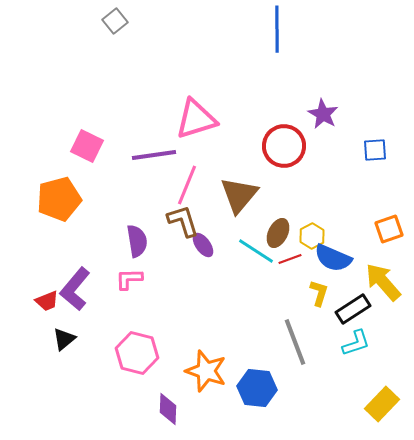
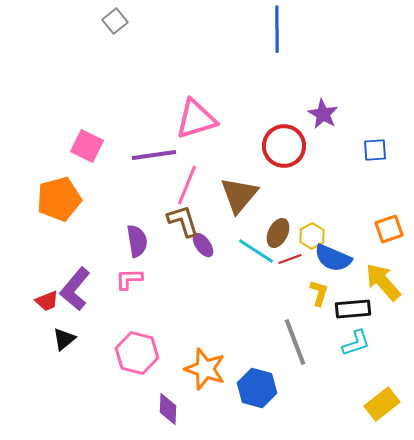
black rectangle: rotated 28 degrees clockwise
orange star: moved 1 px left, 2 px up
blue hexagon: rotated 9 degrees clockwise
yellow rectangle: rotated 8 degrees clockwise
